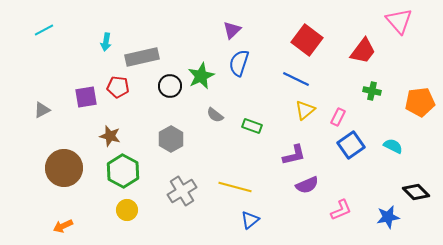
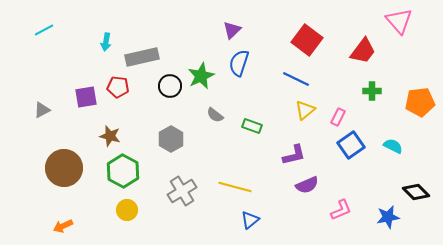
green cross: rotated 12 degrees counterclockwise
